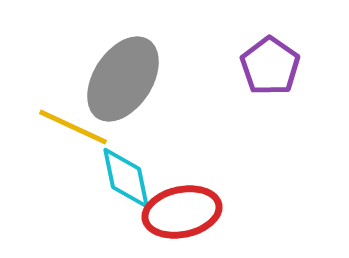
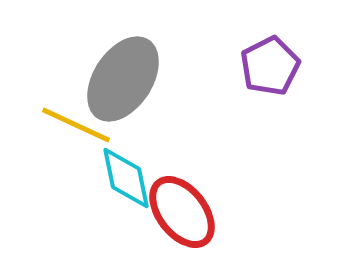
purple pentagon: rotated 10 degrees clockwise
yellow line: moved 3 px right, 2 px up
red ellipse: rotated 64 degrees clockwise
